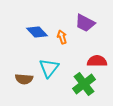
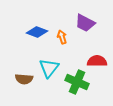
blue diamond: rotated 25 degrees counterclockwise
green cross: moved 7 px left, 2 px up; rotated 30 degrees counterclockwise
